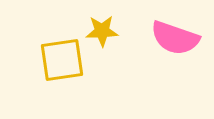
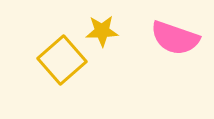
yellow square: rotated 33 degrees counterclockwise
